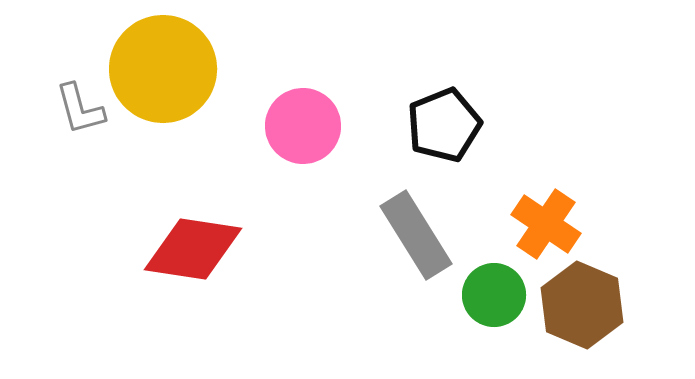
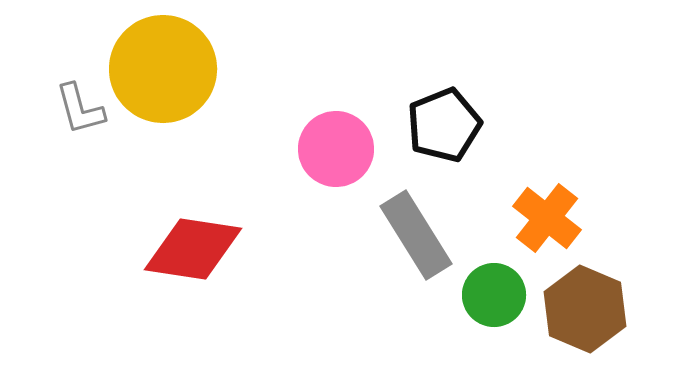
pink circle: moved 33 px right, 23 px down
orange cross: moved 1 px right, 6 px up; rotated 4 degrees clockwise
brown hexagon: moved 3 px right, 4 px down
